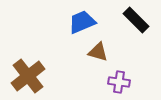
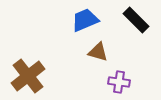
blue trapezoid: moved 3 px right, 2 px up
